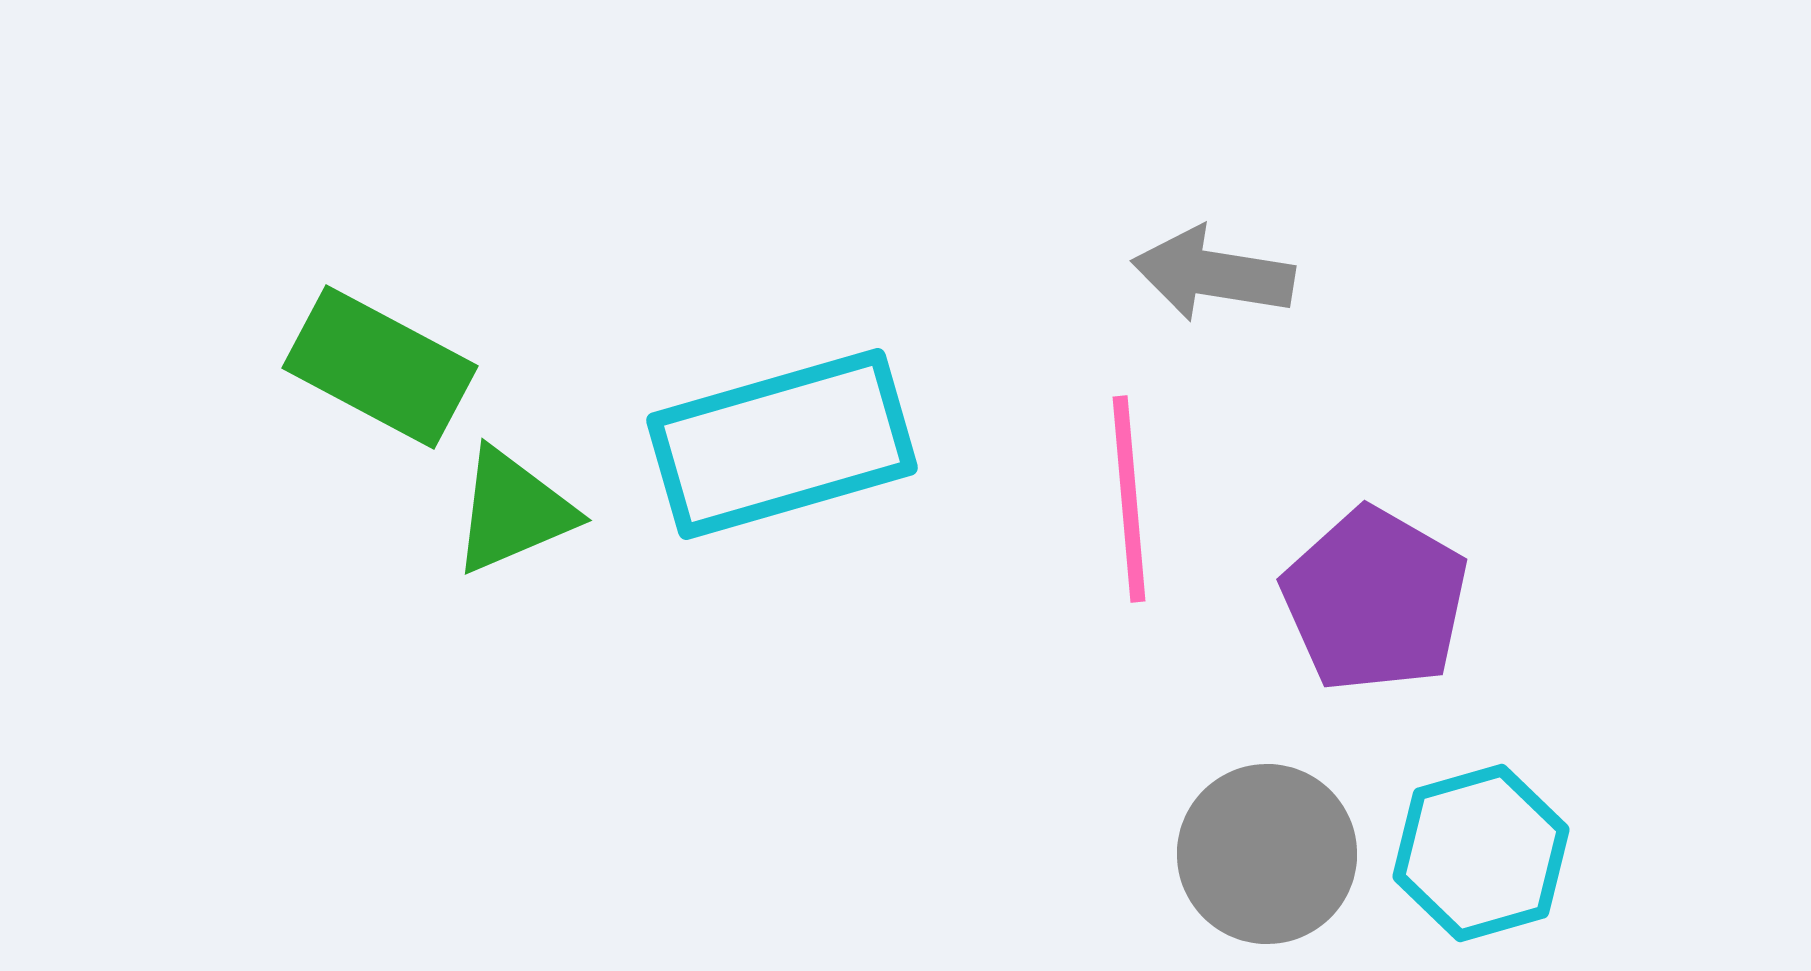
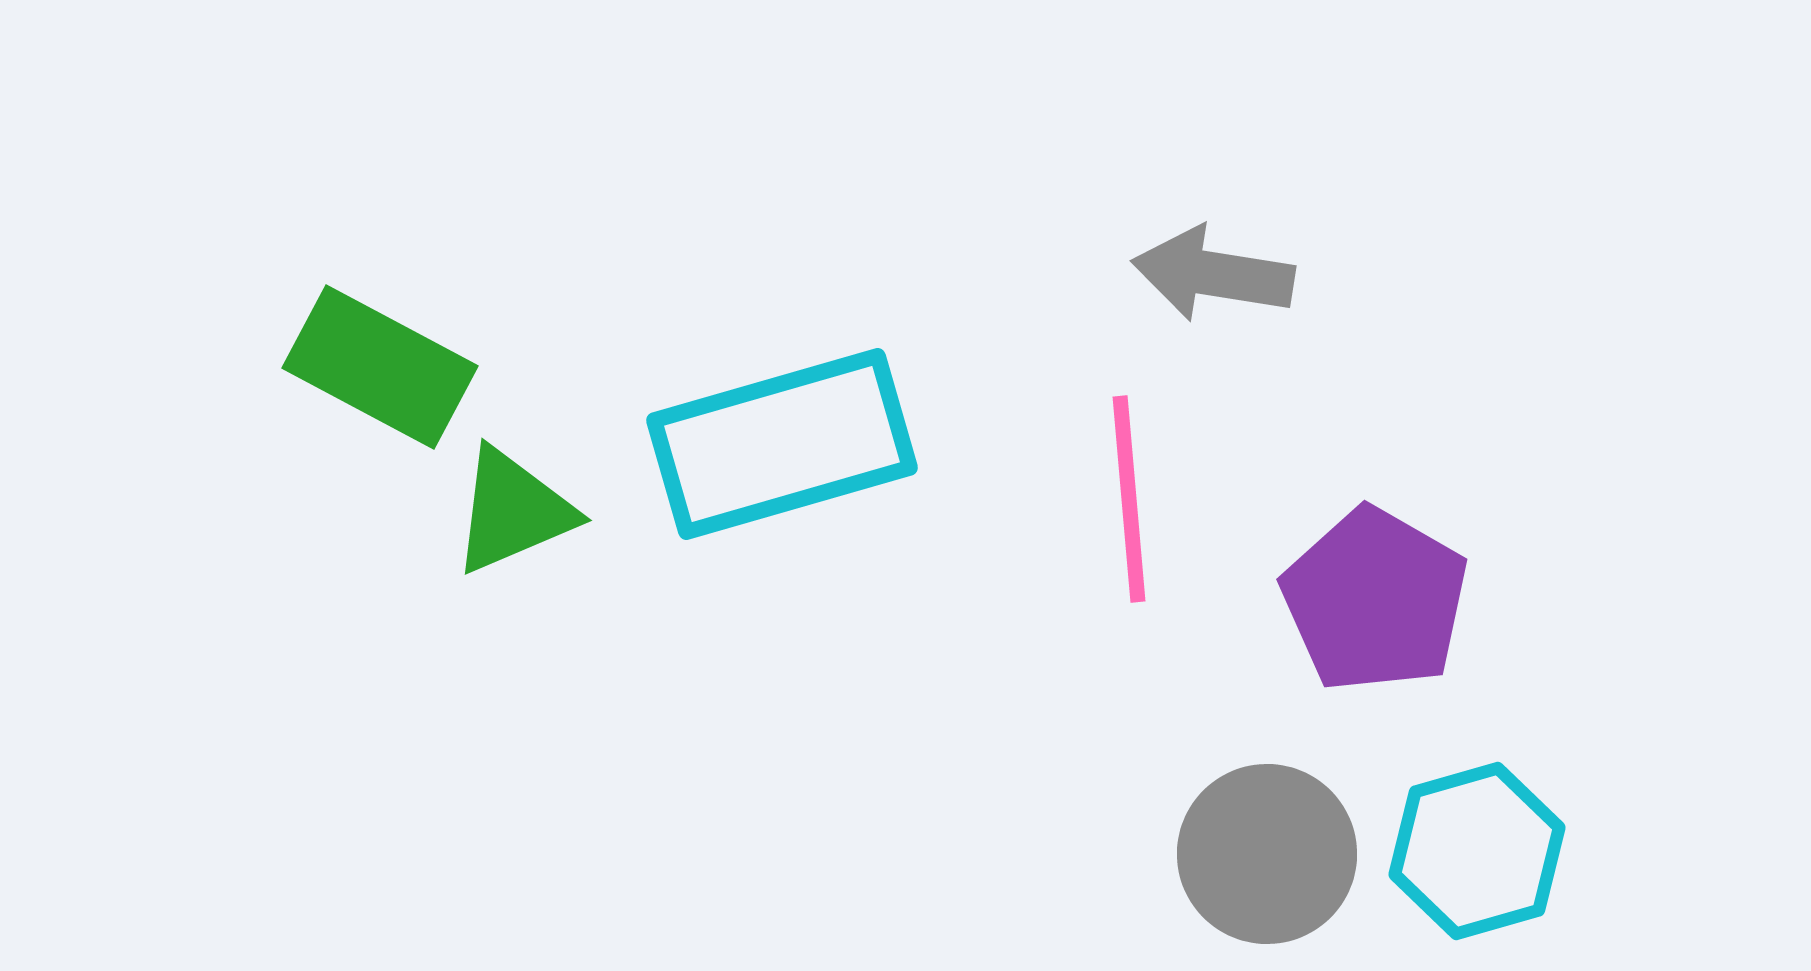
cyan hexagon: moved 4 px left, 2 px up
